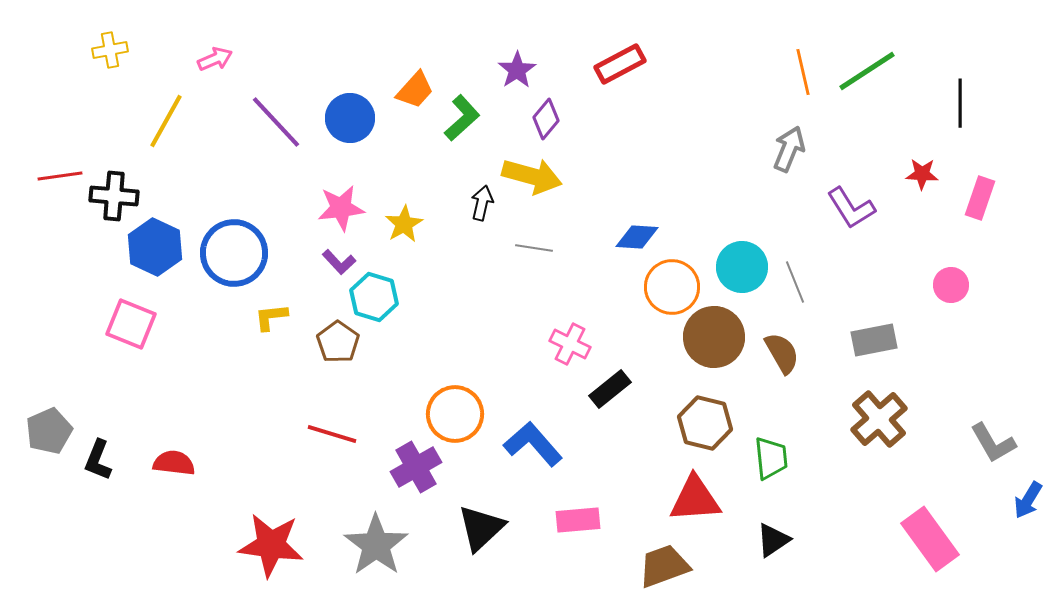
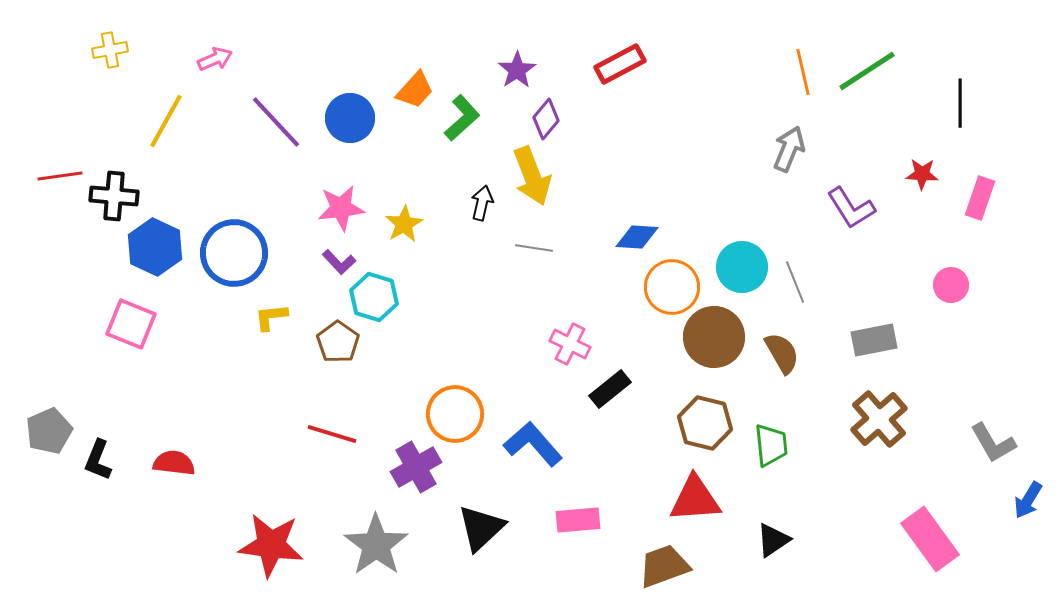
yellow arrow at (532, 176): rotated 54 degrees clockwise
green trapezoid at (771, 458): moved 13 px up
